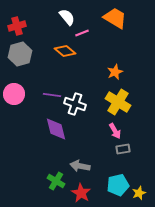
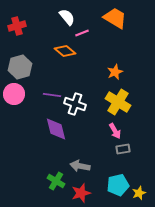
gray hexagon: moved 13 px down
red star: rotated 24 degrees clockwise
